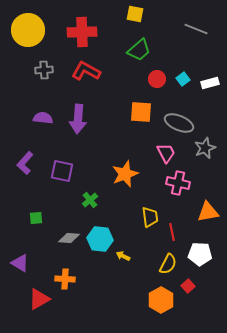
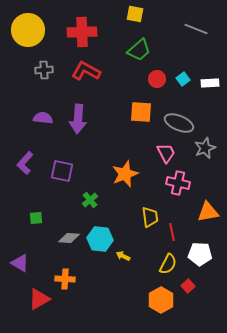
white rectangle: rotated 12 degrees clockwise
